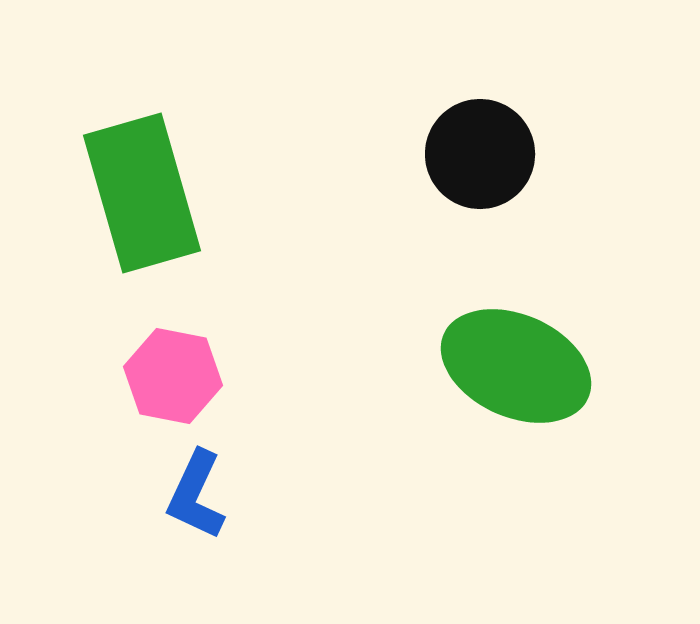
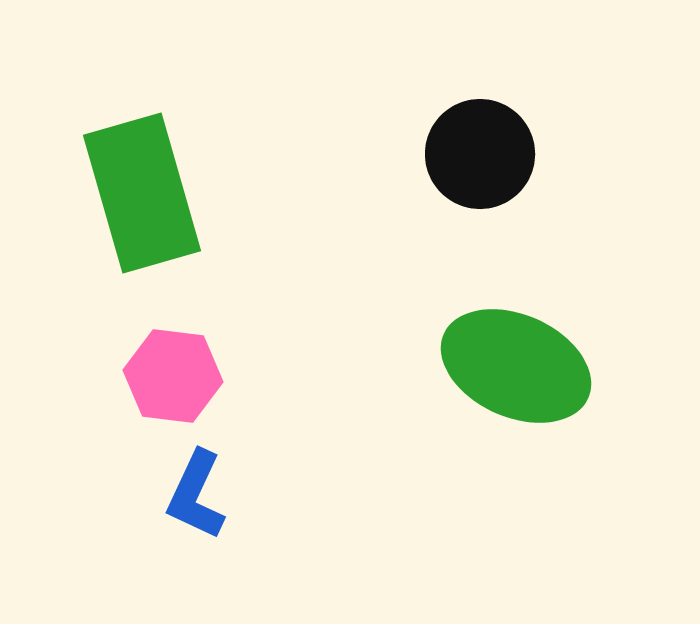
pink hexagon: rotated 4 degrees counterclockwise
